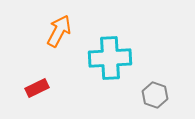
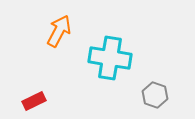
cyan cross: rotated 12 degrees clockwise
red rectangle: moved 3 px left, 13 px down
